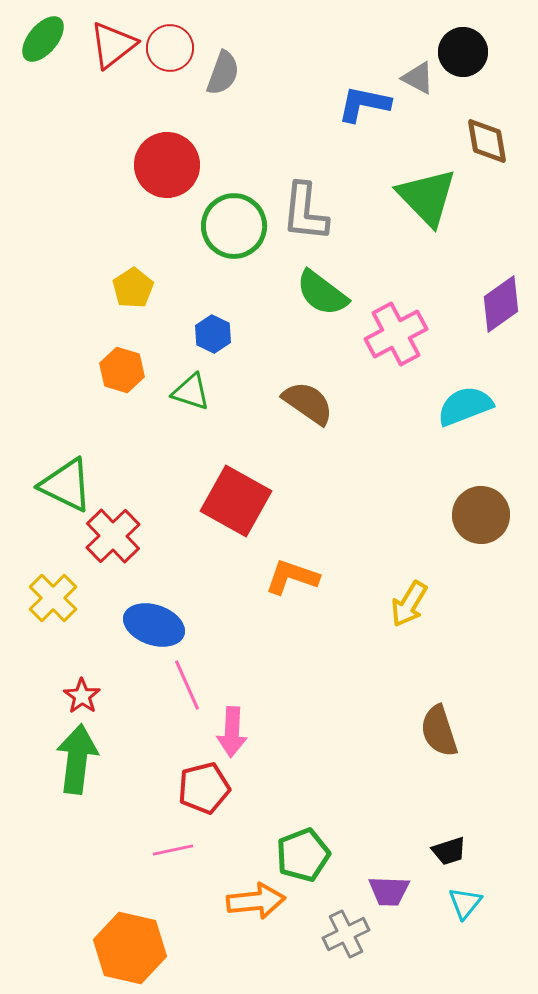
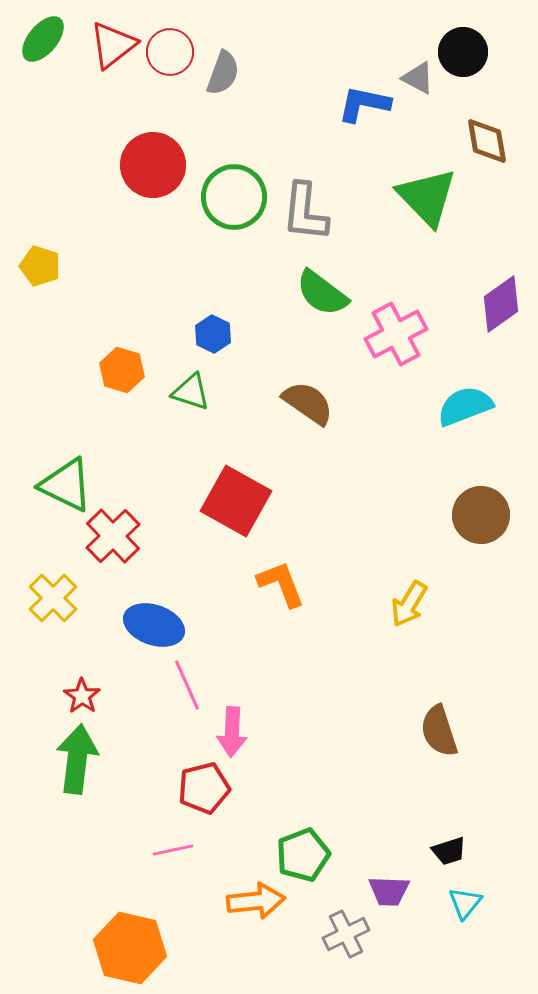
red circle at (170, 48): moved 4 px down
red circle at (167, 165): moved 14 px left
green circle at (234, 226): moved 29 px up
yellow pentagon at (133, 288): moved 93 px left, 22 px up; rotated 21 degrees counterclockwise
orange L-shape at (292, 577): moved 11 px left, 7 px down; rotated 50 degrees clockwise
